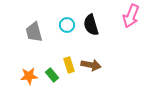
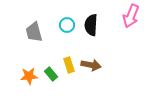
black semicircle: rotated 20 degrees clockwise
green rectangle: moved 1 px left, 1 px up
